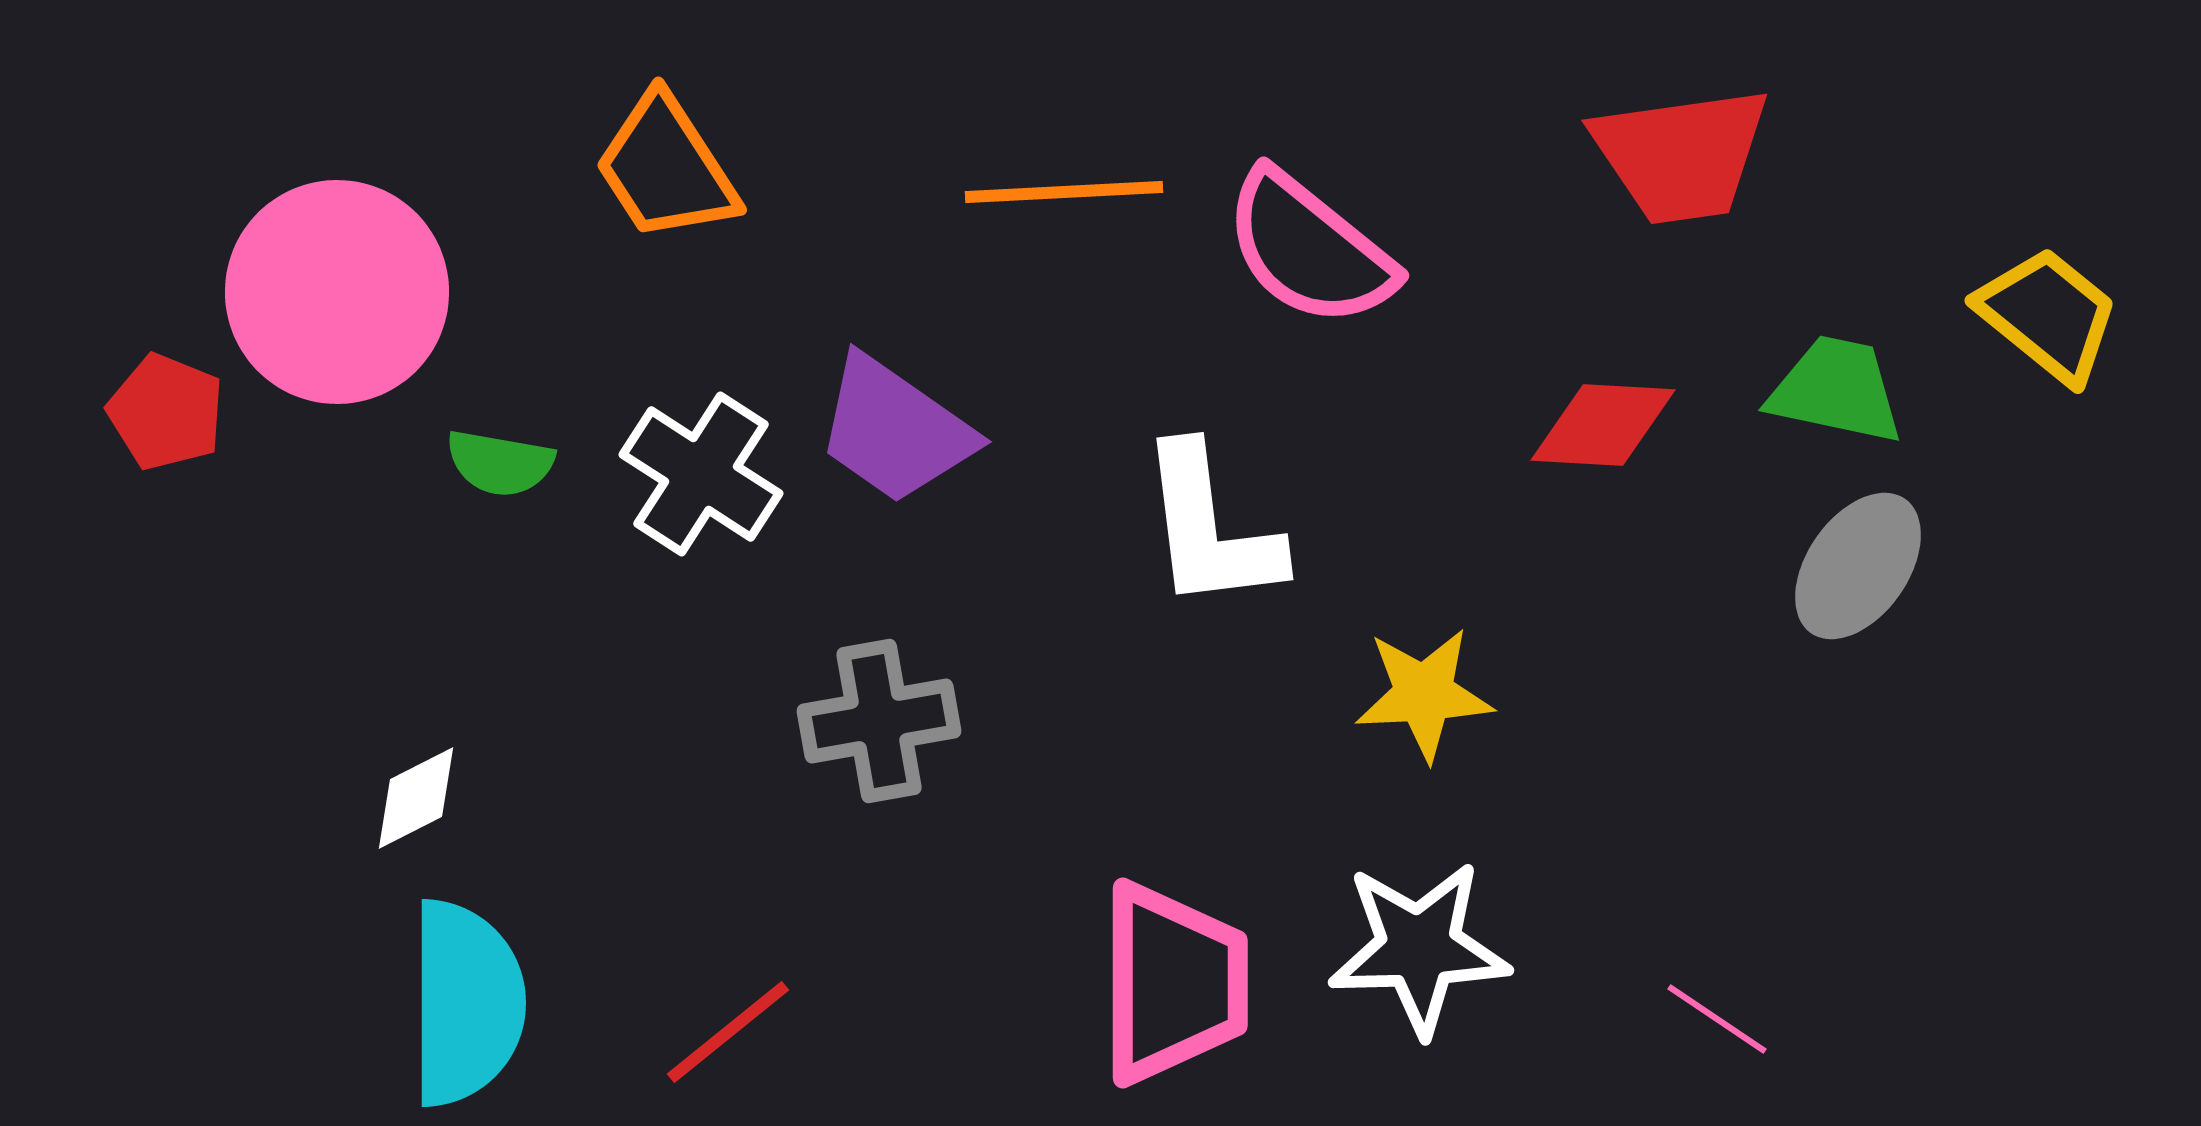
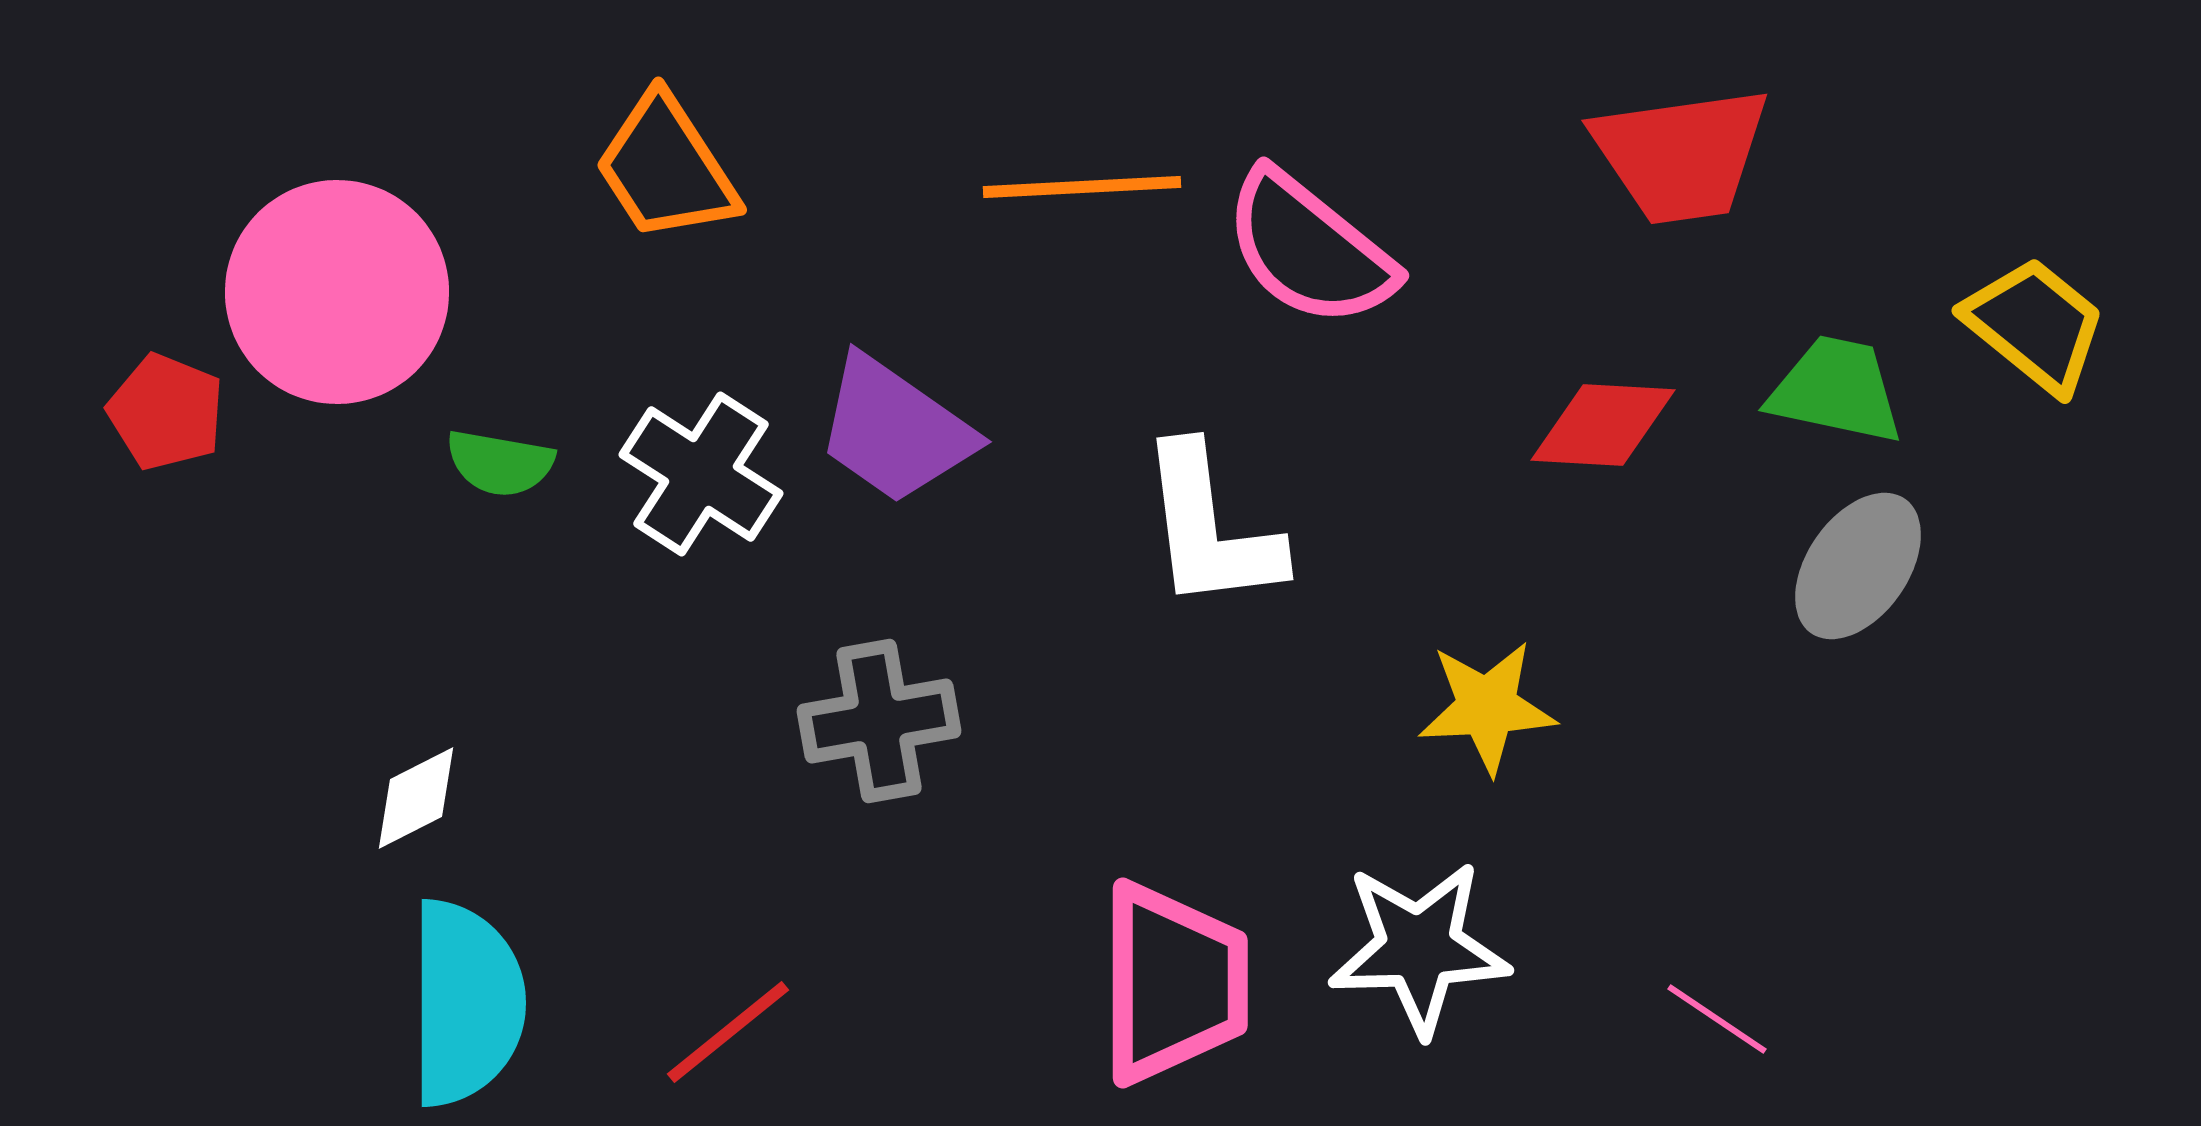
orange line: moved 18 px right, 5 px up
yellow trapezoid: moved 13 px left, 10 px down
yellow star: moved 63 px right, 13 px down
